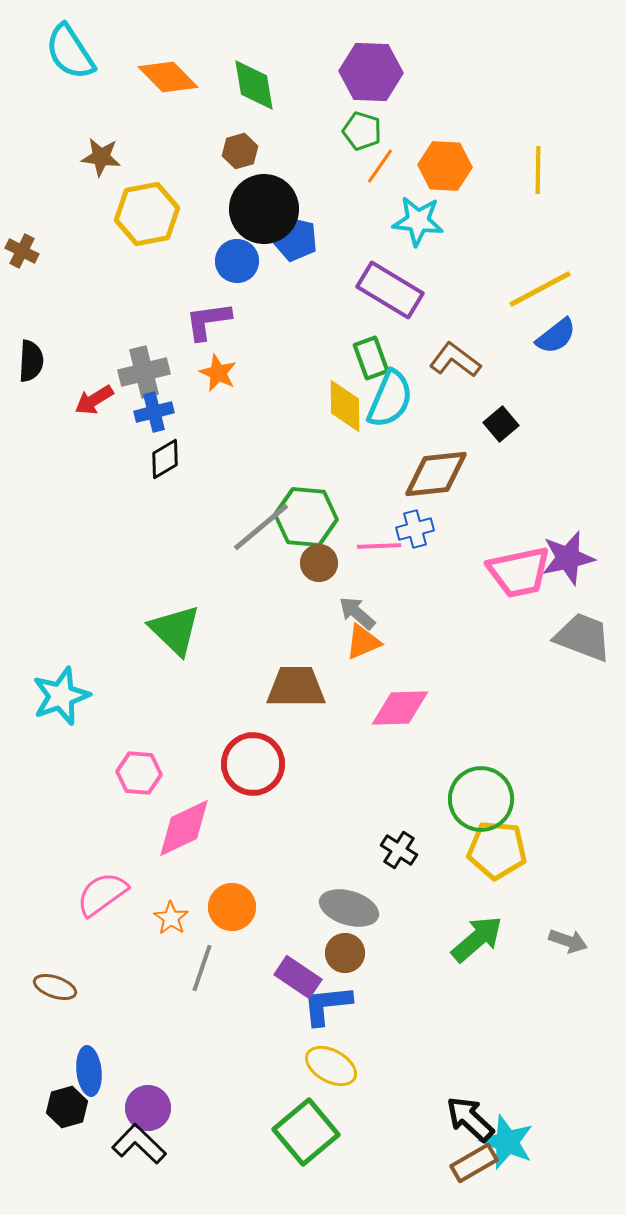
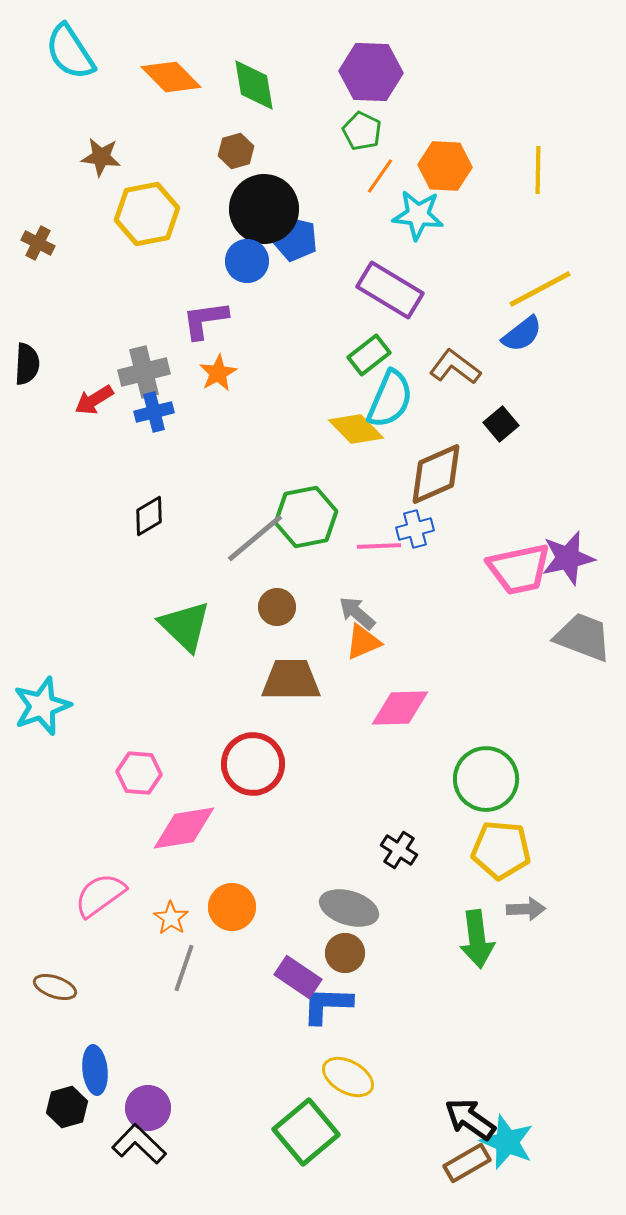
orange diamond at (168, 77): moved 3 px right
green pentagon at (362, 131): rotated 9 degrees clockwise
brown hexagon at (240, 151): moved 4 px left
orange line at (380, 166): moved 10 px down
cyan star at (418, 221): moved 6 px up
brown cross at (22, 251): moved 16 px right, 8 px up
blue circle at (237, 261): moved 10 px right
purple L-shape at (208, 321): moved 3 px left, 1 px up
blue semicircle at (556, 336): moved 34 px left, 2 px up
green rectangle at (371, 358): moved 2 px left, 3 px up; rotated 72 degrees clockwise
brown L-shape at (455, 360): moved 7 px down
black semicircle at (31, 361): moved 4 px left, 3 px down
orange star at (218, 373): rotated 18 degrees clockwise
yellow diamond at (345, 406): moved 11 px right, 23 px down; rotated 44 degrees counterclockwise
black diamond at (165, 459): moved 16 px left, 57 px down
brown diamond at (436, 474): rotated 18 degrees counterclockwise
green hexagon at (306, 517): rotated 16 degrees counterclockwise
gray line at (261, 527): moved 6 px left, 11 px down
brown circle at (319, 563): moved 42 px left, 44 px down
pink trapezoid at (519, 572): moved 3 px up
green triangle at (175, 630): moved 10 px right, 4 px up
brown trapezoid at (296, 687): moved 5 px left, 7 px up
cyan star at (61, 696): moved 19 px left, 10 px down
green circle at (481, 799): moved 5 px right, 20 px up
pink diamond at (184, 828): rotated 16 degrees clockwise
yellow pentagon at (497, 850): moved 4 px right
pink semicircle at (102, 894): moved 2 px left, 1 px down
green arrow at (477, 939): rotated 124 degrees clockwise
gray arrow at (568, 941): moved 42 px left, 32 px up; rotated 21 degrees counterclockwise
gray line at (202, 968): moved 18 px left
blue L-shape at (327, 1005): rotated 8 degrees clockwise
yellow ellipse at (331, 1066): moved 17 px right, 11 px down
blue ellipse at (89, 1071): moved 6 px right, 1 px up
black arrow at (470, 1119): rotated 8 degrees counterclockwise
brown rectangle at (474, 1163): moved 7 px left
